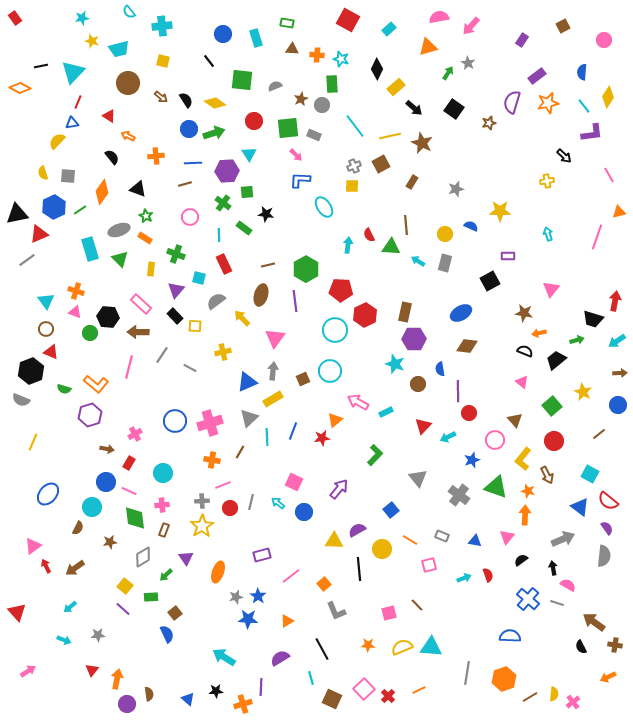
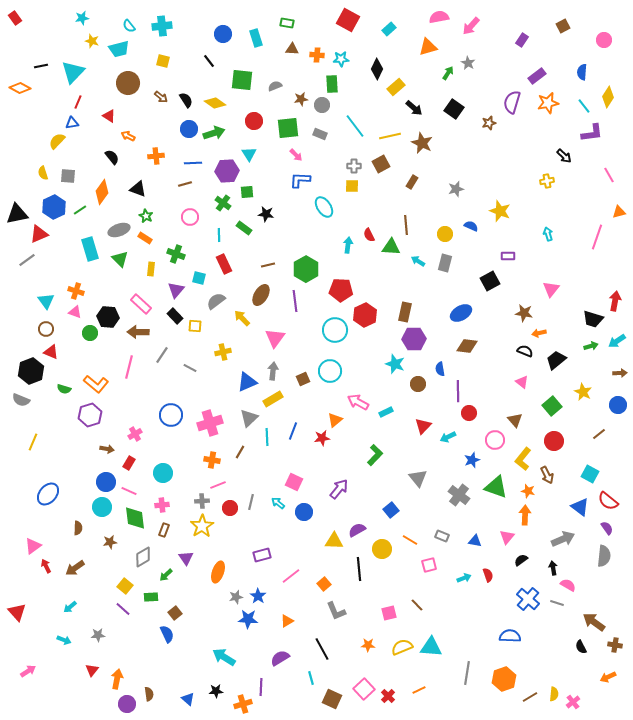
cyan semicircle at (129, 12): moved 14 px down
cyan star at (341, 59): rotated 21 degrees counterclockwise
brown star at (301, 99): rotated 16 degrees clockwise
gray rectangle at (314, 135): moved 6 px right, 1 px up
gray cross at (354, 166): rotated 24 degrees clockwise
yellow star at (500, 211): rotated 20 degrees clockwise
brown ellipse at (261, 295): rotated 15 degrees clockwise
green arrow at (577, 340): moved 14 px right, 6 px down
blue circle at (175, 421): moved 4 px left, 6 px up
pink line at (223, 485): moved 5 px left
cyan circle at (92, 507): moved 10 px right
brown semicircle at (78, 528): rotated 24 degrees counterclockwise
